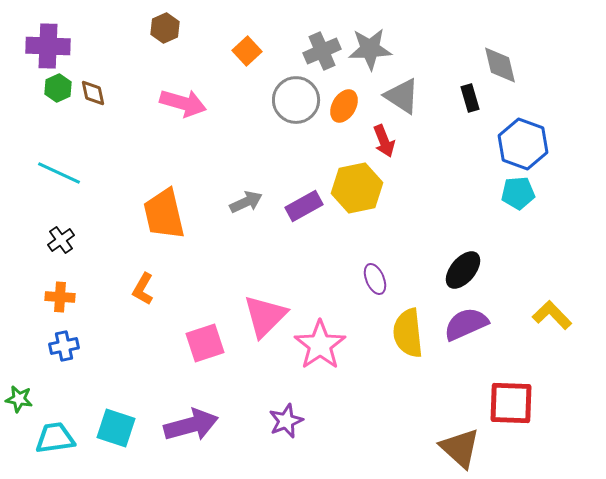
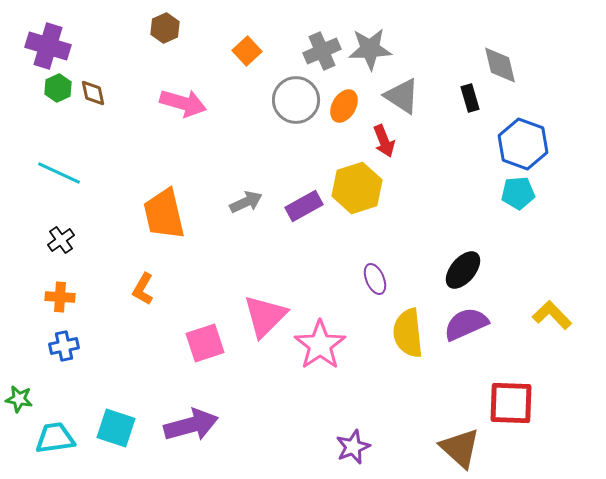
purple cross: rotated 15 degrees clockwise
yellow hexagon: rotated 6 degrees counterclockwise
purple star: moved 67 px right, 26 px down
